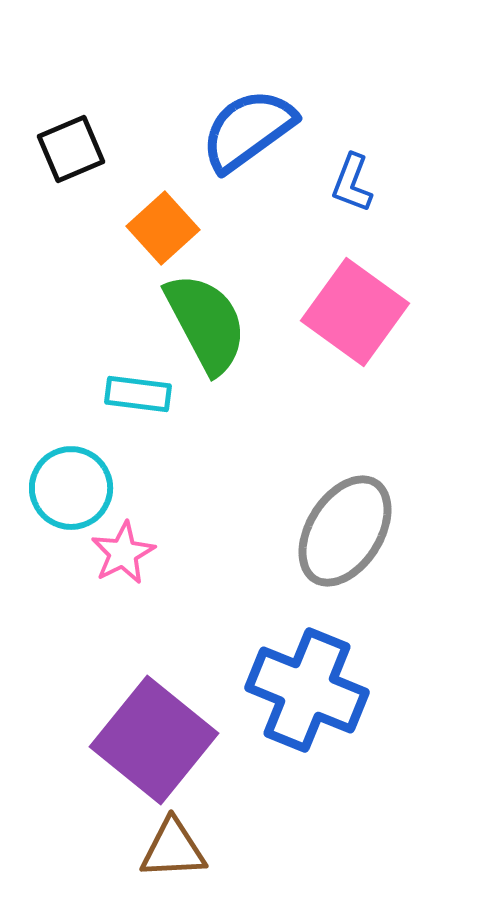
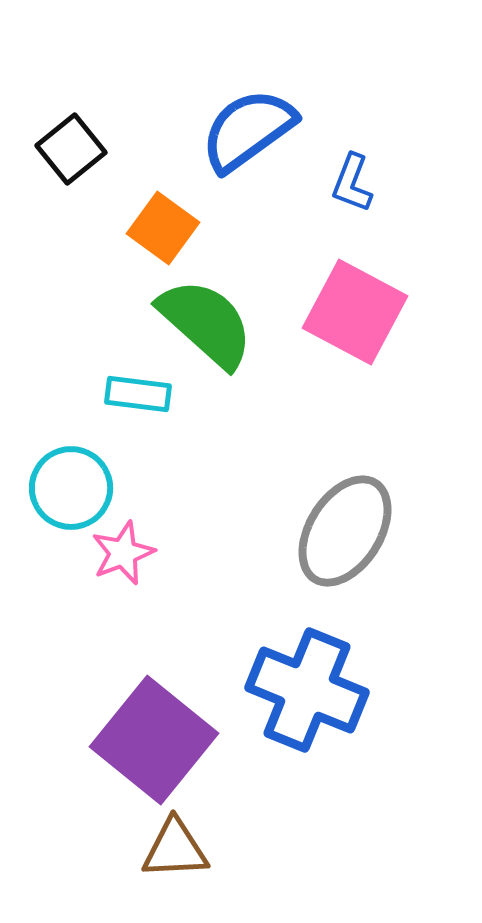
black square: rotated 16 degrees counterclockwise
orange square: rotated 12 degrees counterclockwise
pink square: rotated 8 degrees counterclockwise
green semicircle: rotated 20 degrees counterclockwise
pink star: rotated 6 degrees clockwise
brown triangle: moved 2 px right
